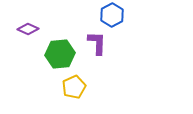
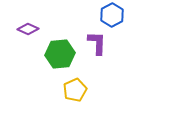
yellow pentagon: moved 1 px right, 3 px down
